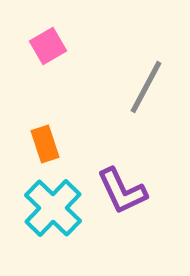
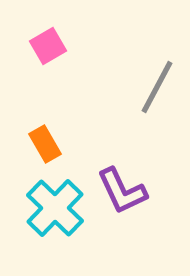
gray line: moved 11 px right
orange rectangle: rotated 12 degrees counterclockwise
cyan cross: moved 2 px right
